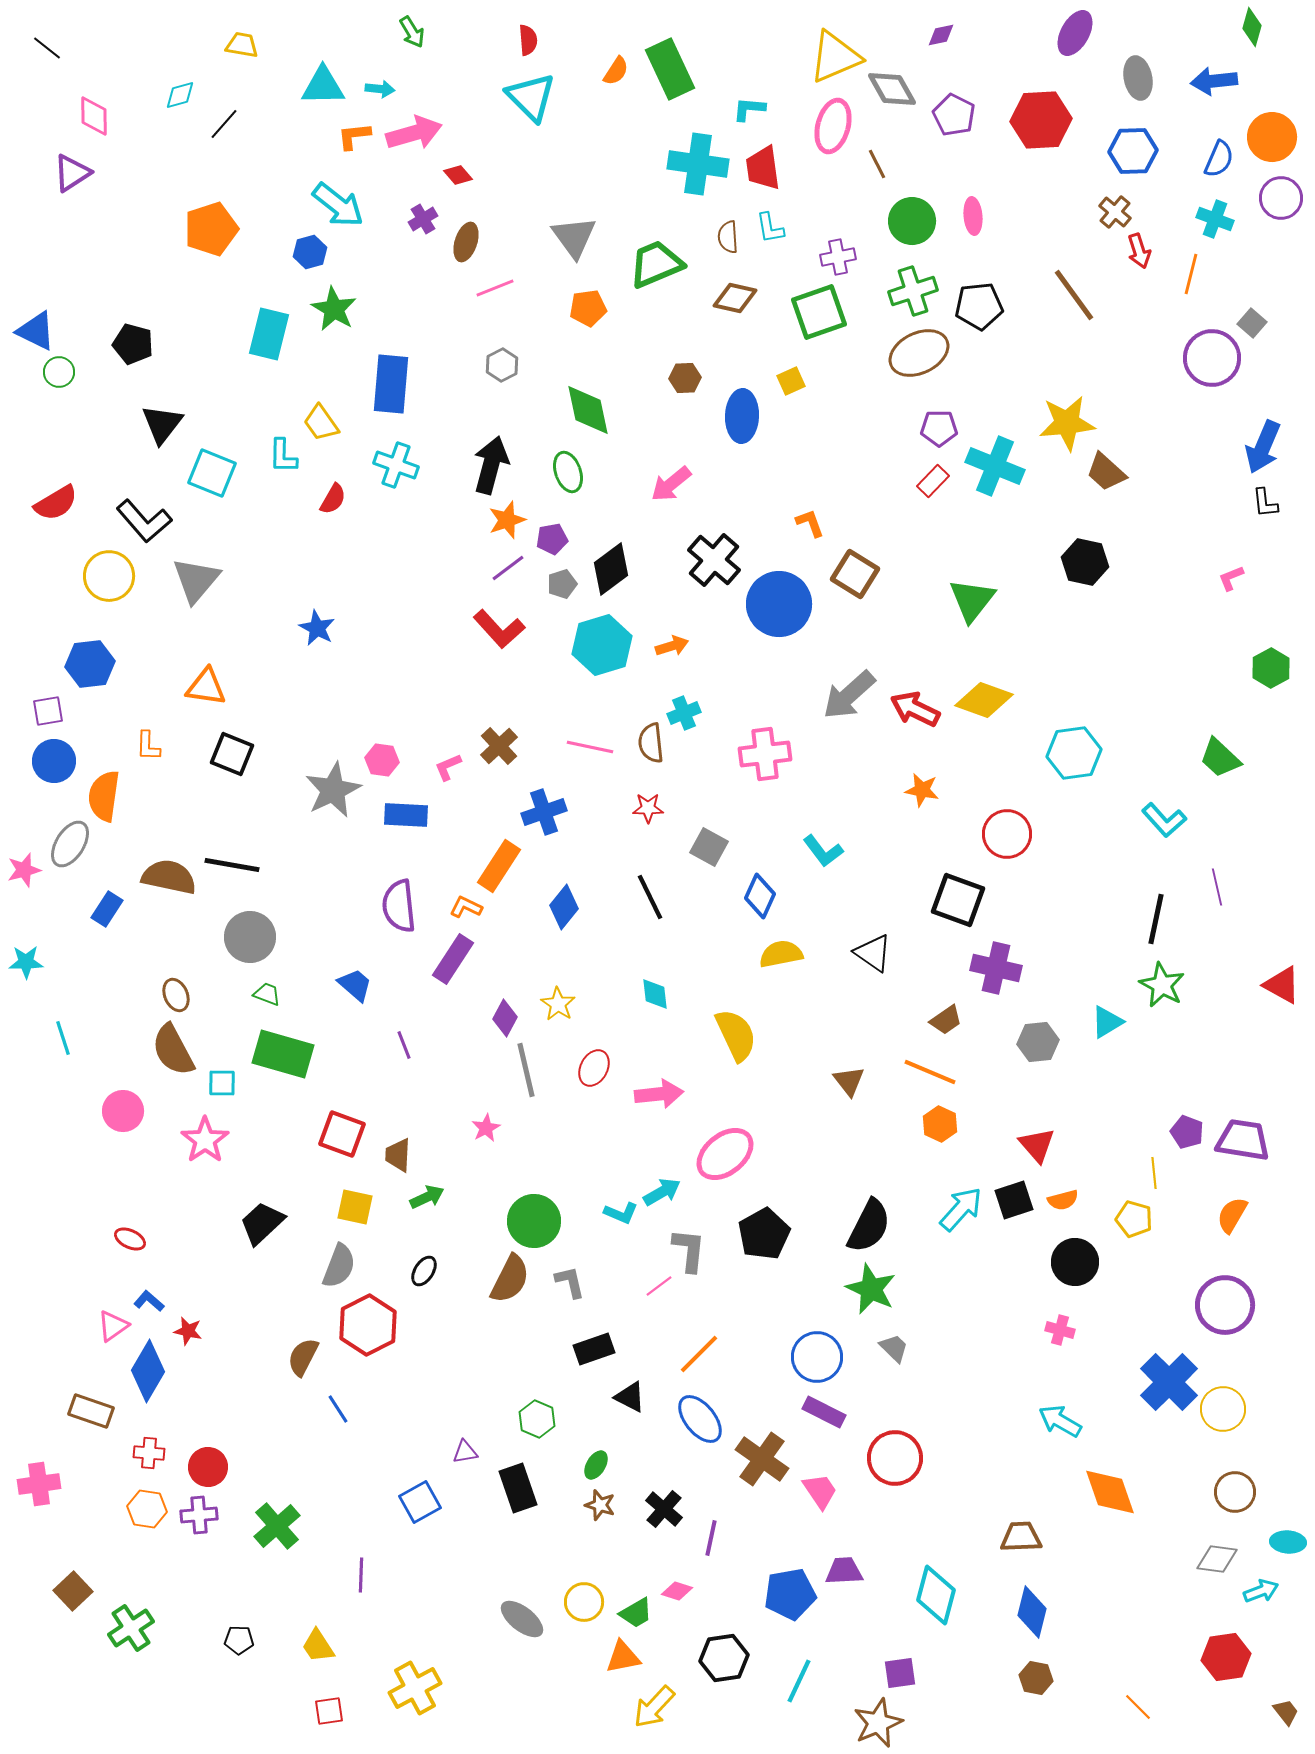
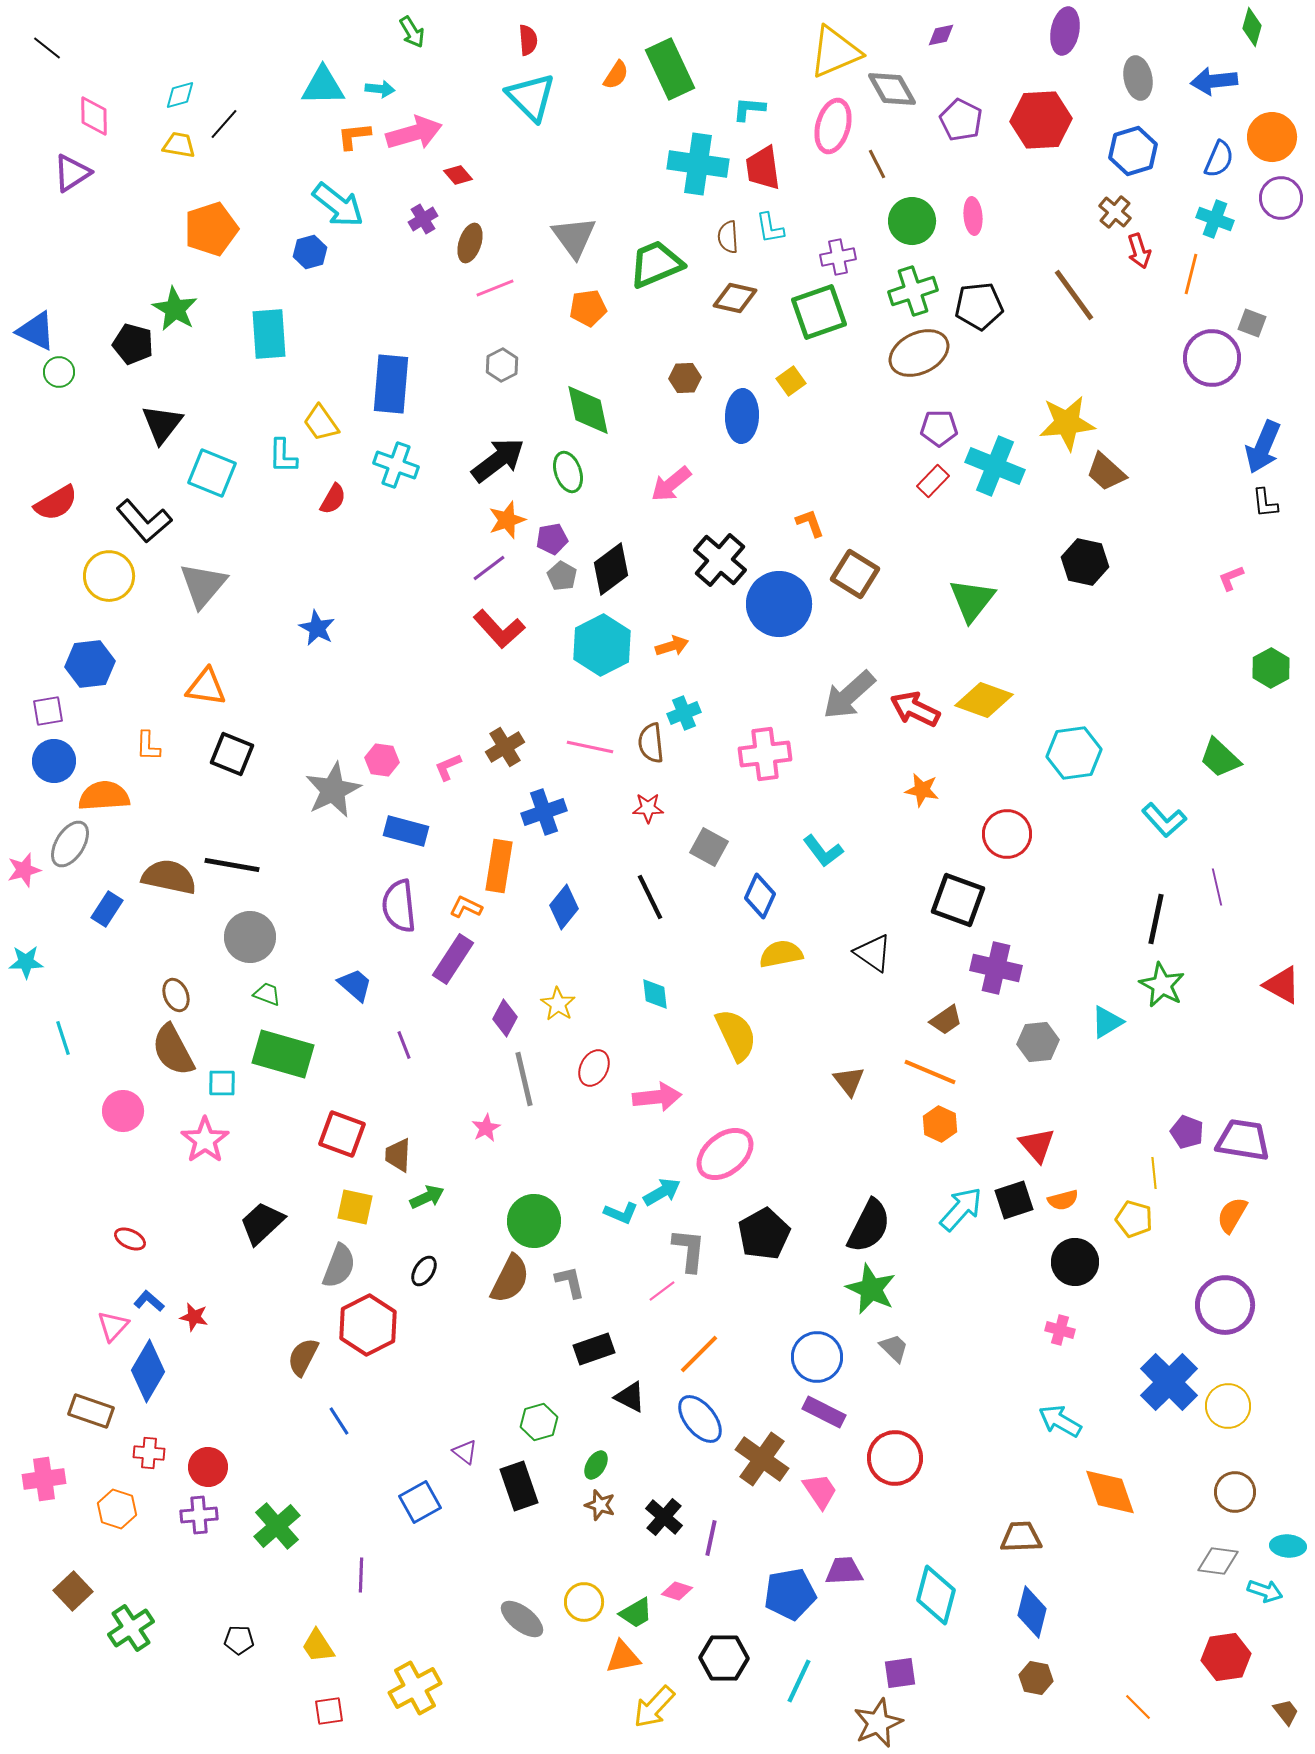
purple ellipse at (1075, 33): moved 10 px left, 2 px up; rotated 18 degrees counterclockwise
yellow trapezoid at (242, 45): moved 63 px left, 100 px down
yellow triangle at (835, 57): moved 5 px up
orange semicircle at (616, 71): moved 4 px down
purple pentagon at (954, 115): moved 7 px right, 5 px down
blue hexagon at (1133, 151): rotated 15 degrees counterclockwise
brown ellipse at (466, 242): moved 4 px right, 1 px down
green star at (334, 309): moved 159 px left
gray square at (1252, 323): rotated 20 degrees counterclockwise
cyan rectangle at (269, 334): rotated 18 degrees counterclockwise
yellow square at (791, 381): rotated 12 degrees counterclockwise
black arrow at (491, 465): moved 7 px right, 5 px up; rotated 38 degrees clockwise
black cross at (714, 560): moved 6 px right
purple line at (508, 568): moved 19 px left
gray triangle at (196, 580): moved 7 px right, 5 px down
gray pentagon at (562, 584): moved 8 px up; rotated 24 degrees counterclockwise
cyan hexagon at (602, 645): rotated 10 degrees counterclockwise
brown cross at (499, 746): moved 6 px right, 1 px down; rotated 12 degrees clockwise
orange semicircle at (104, 796): rotated 78 degrees clockwise
blue rectangle at (406, 815): moved 16 px down; rotated 12 degrees clockwise
orange rectangle at (499, 866): rotated 24 degrees counterclockwise
gray line at (526, 1070): moved 2 px left, 9 px down
pink arrow at (659, 1094): moved 2 px left, 3 px down
pink line at (659, 1286): moved 3 px right, 5 px down
pink triangle at (113, 1326): rotated 12 degrees counterclockwise
red star at (188, 1331): moved 6 px right, 14 px up
blue line at (338, 1409): moved 1 px right, 12 px down
yellow circle at (1223, 1409): moved 5 px right, 3 px up
green hexagon at (537, 1419): moved 2 px right, 3 px down; rotated 21 degrees clockwise
purple triangle at (465, 1452): rotated 48 degrees clockwise
pink cross at (39, 1484): moved 5 px right, 5 px up
black rectangle at (518, 1488): moved 1 px right, 2 px up
orange hexagon at (147, 1509): moved 30 px left; rotated 9 degrees clockwise
black cross at (664, 1509): moved 8 px down
cyan ellipse at (1288, 1542): moved 4 px down
gray diamond at (1217, 1559): moved 1 px right, 2 px down
cyan arrow at (1261, 1591): moved 4 px right; rotated 40 degrees clockwise
black hexagon at (724, 1658): rotated 9 degrees clockwise
